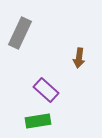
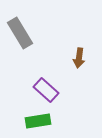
gray rectangle: rotated 56 degrees counterclockwise
